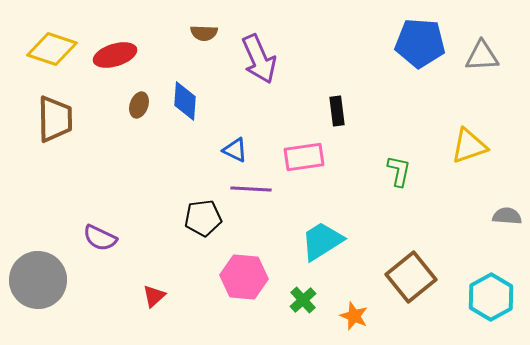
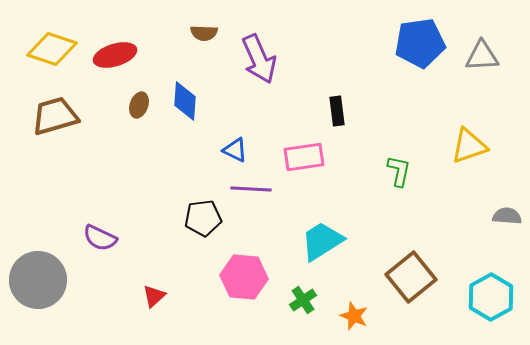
blue pentagon: rotated 12 degrees counterclockwise
brown trapezoid: moved 3 px up; rotated 105 degrees counterclockwise
green cross: rotated 8 degrees clockwise
